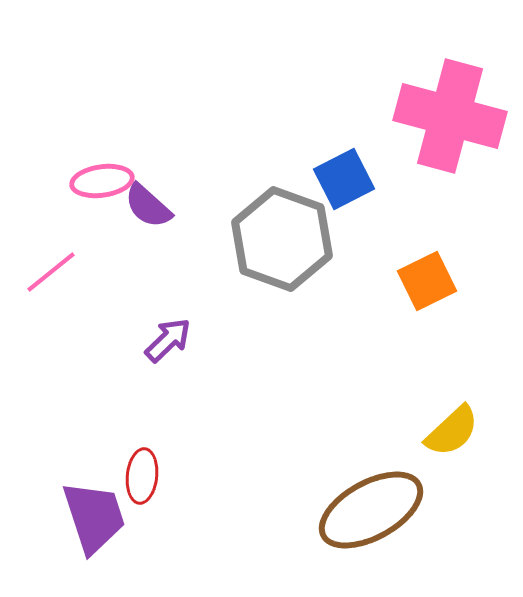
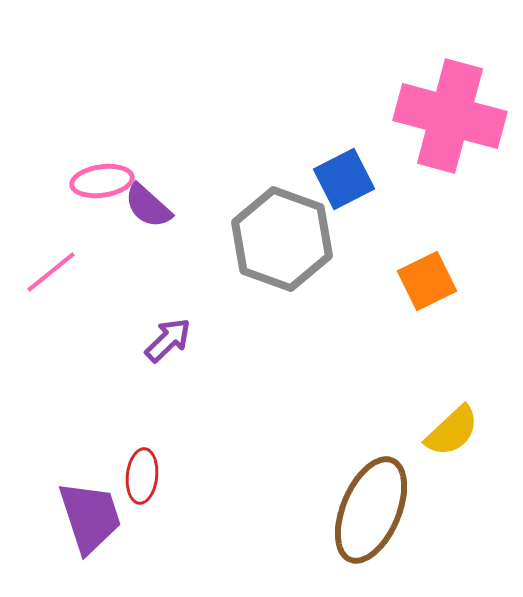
brown ellipse: rotated 38 degrees counterclockwise
purple trapezoid: moved 4 px left
